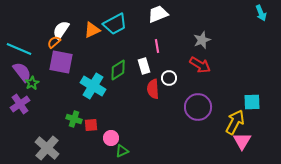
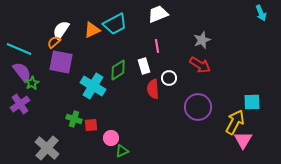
pink triangle: moved 1 px right, 1 px up
